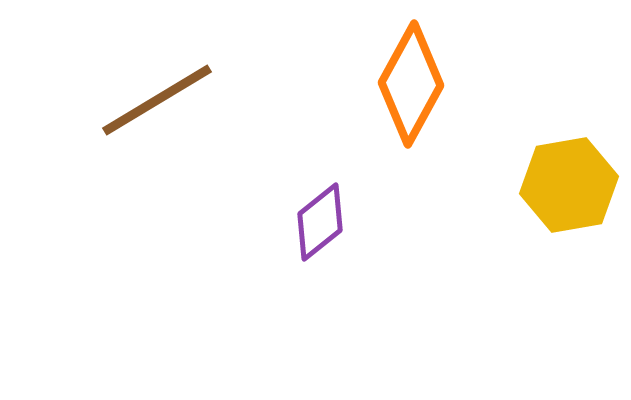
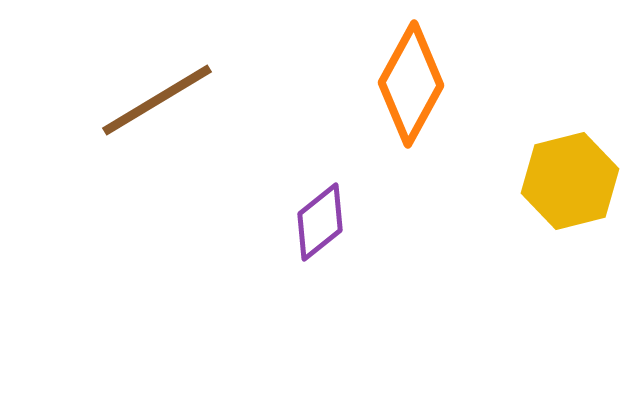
yellow hexagon: moved 1 px right, 4 px up; rotated 4 degrees counterclockwise
